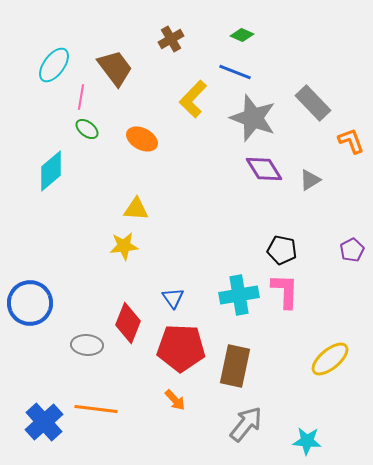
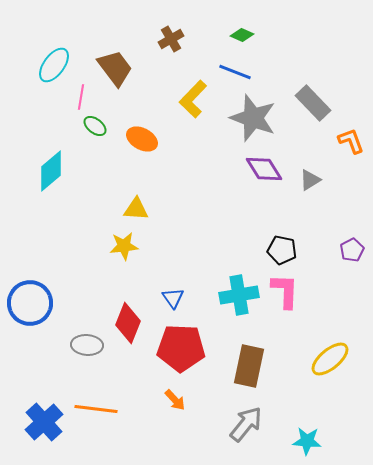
green ellipse: moved 8 px right, 3 px up
brown rectangle: moved 14 px right
